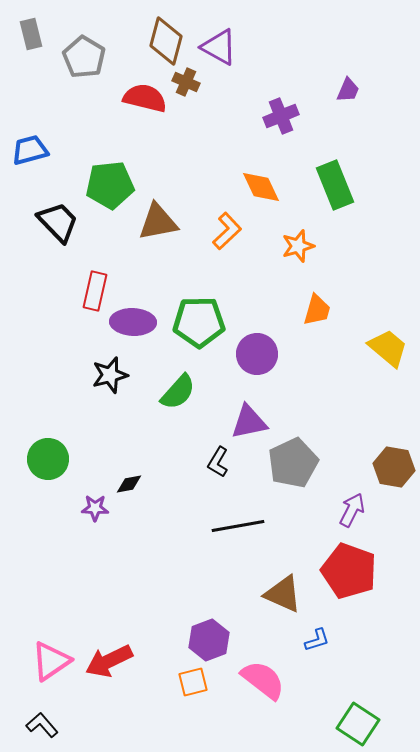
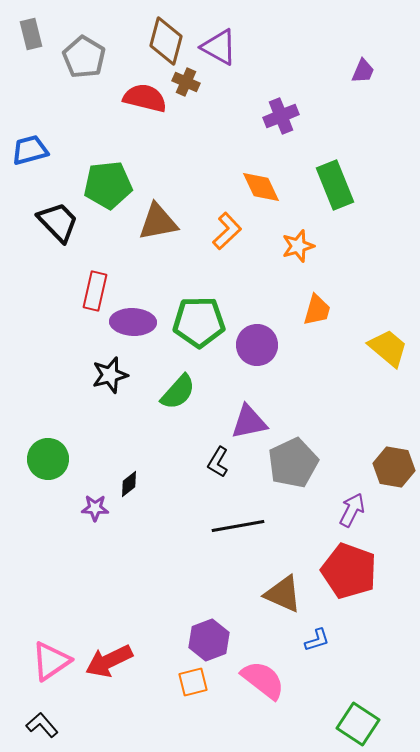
purple trapezoid at (348, 90): moved 15 px right, 19 px up
green pentagon at (110, 185): moved 2 px left
purple circle at (257, 354): moved 9 px up
black diamond at (129, 484): rotated 28 degrees counterclockwise
